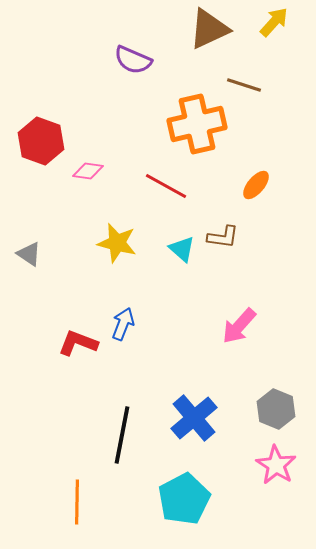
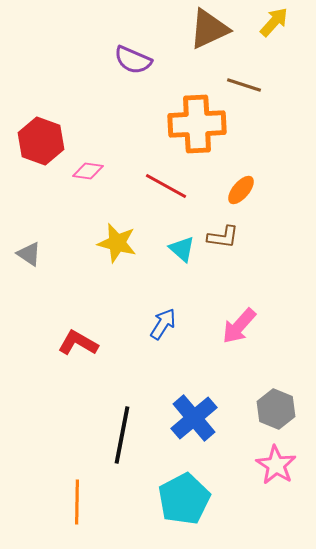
orange cross: rotated 10 degrees clockwise
orange ellipse: moved 15 px left, 5 px down
blue arrow: moved 40 px right; rotated 12 degrees clockwise
red L-shape: rotated 9 degrees clockwise
